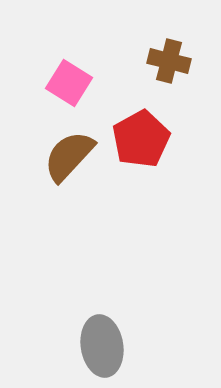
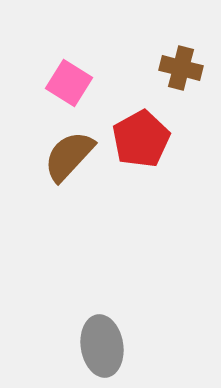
brown cross: moved 12 px right, 7 px down
